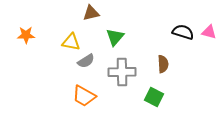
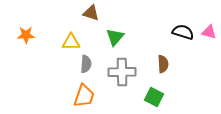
brown triangle: rotated 30 degrees clockwise
yellow triangle: rotated 12 degrees counterclockwise
gray semicircle: moved 3 px down; rotated 54 degrees counterclockwise
orange trapezoid: rotated 100 degrees counterclockwise
